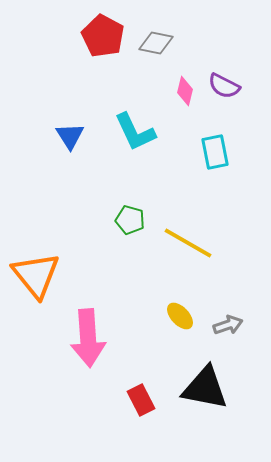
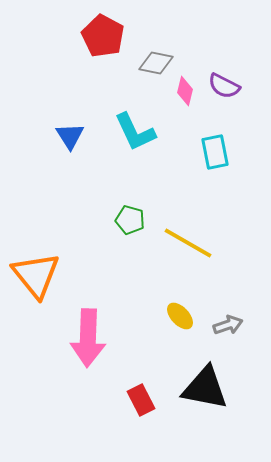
gray diamond: moved 20 px down
pink arrow: rotated 6 degrees clockwise
